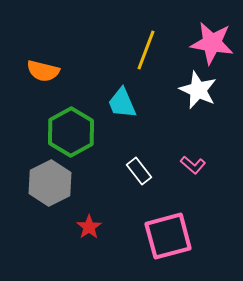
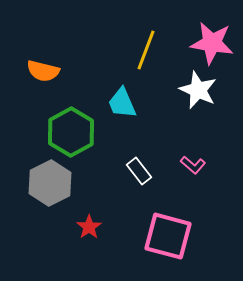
pink square: rotated 30 degrees clockwise
